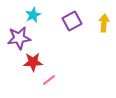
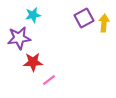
cyan star: rotated 14 degrees clockwise
purple square: moved 12 px right, 3 px up
